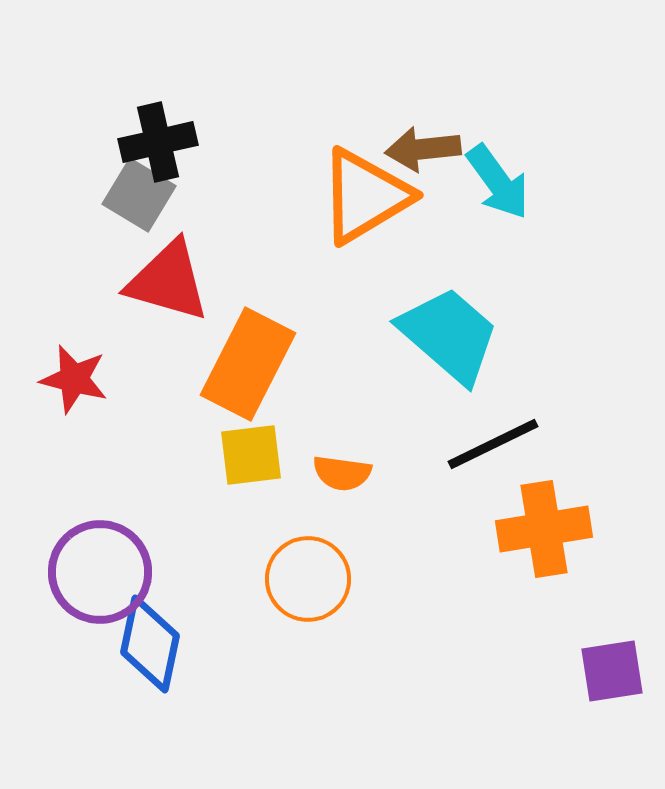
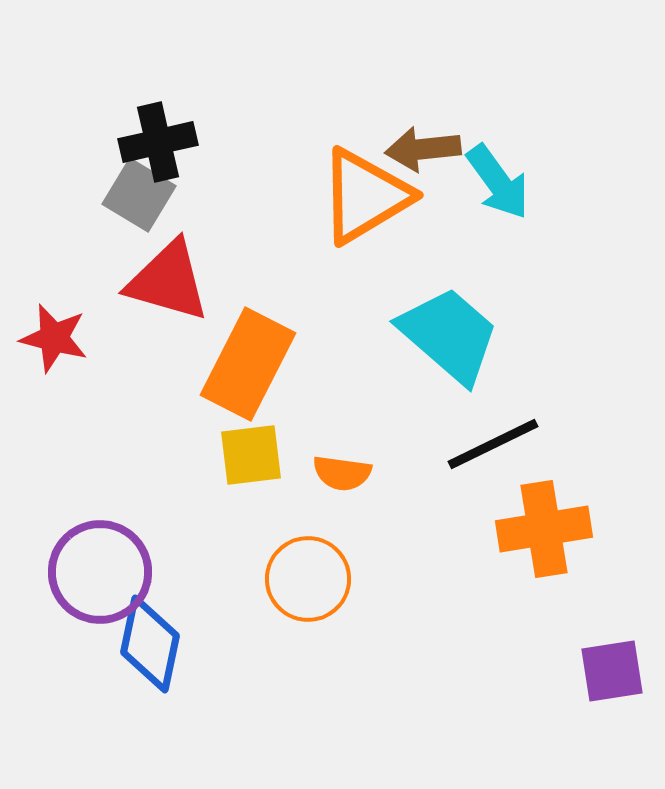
red star: moved 20 px left, 41 px up
